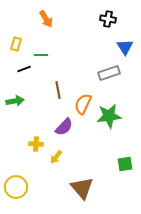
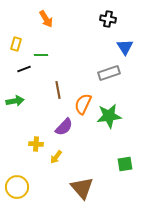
yellow circle: moved 1 px right
